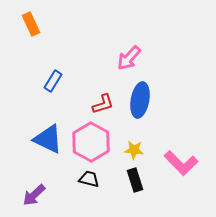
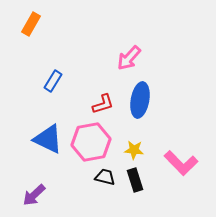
orange rectangle: rotated 55 degrees clockwise
pink hexagon: rotated 21 degrees clockwise
black trapezoid: moved 16 px right, 2 px up
